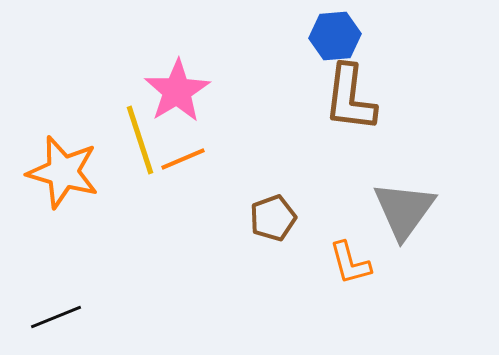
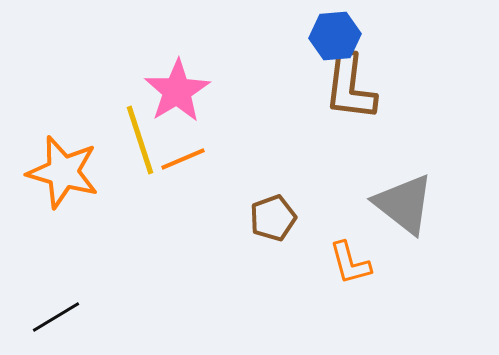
brown L-shape: moved 11 px up
gray triangle: moved 6 px up; rotated 28 degrees counterclockwise
black line: rotated 9 degrees counterclockwise
